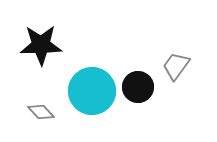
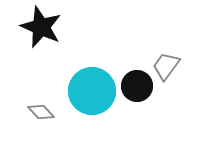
black star: moved 18 px up; rotated 24 degrees clockwise
gray trapezoid: moved 10 px left
black circle: moved 1 px left, 1 px up
